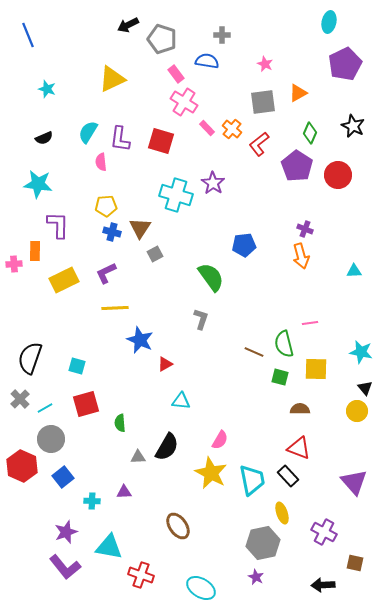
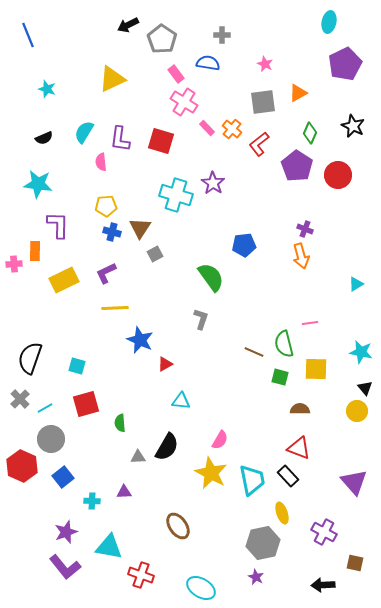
gray pentagon at (162, 39): rotated 16 degrees clockwise
blue semicircle at (207, 61): moved 1 px right, 2 px down
cyan semicircle at (88, 132): moved 4 px left
cyan triangle at (354, 271): moved 2 px right, 13 px down; rotated 28 degrees counterclockwise
